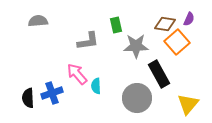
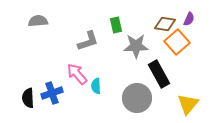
gray L-shape: rotated 10 degrees counterclockwise
